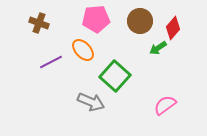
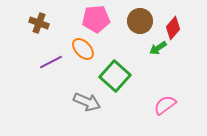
orange ellipse: moved 1 px up
gray arrow: moved 4 px left
